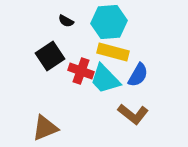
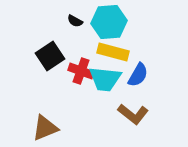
black semicircle: moved 9 px right
cyan trapezoid: rotated 40 degrees counterclockwise
